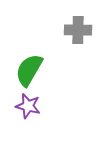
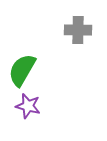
green semicircle: moved 7 px left
